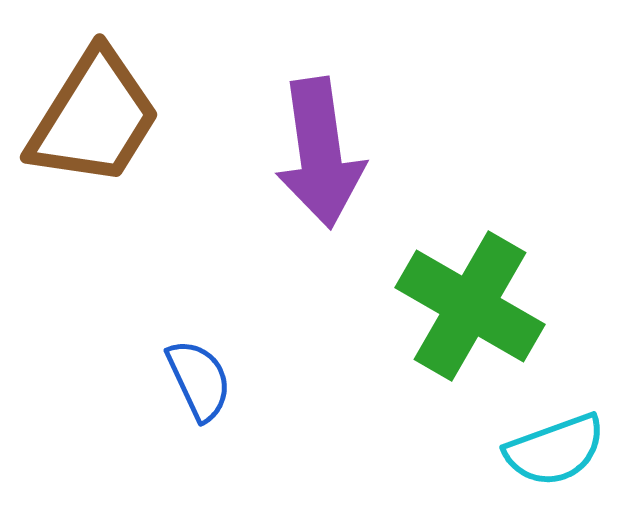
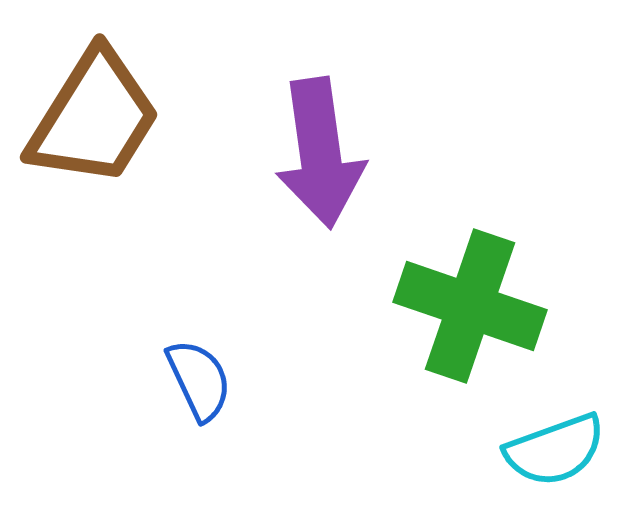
green cross: rotated 11 degrees counterclockwise
